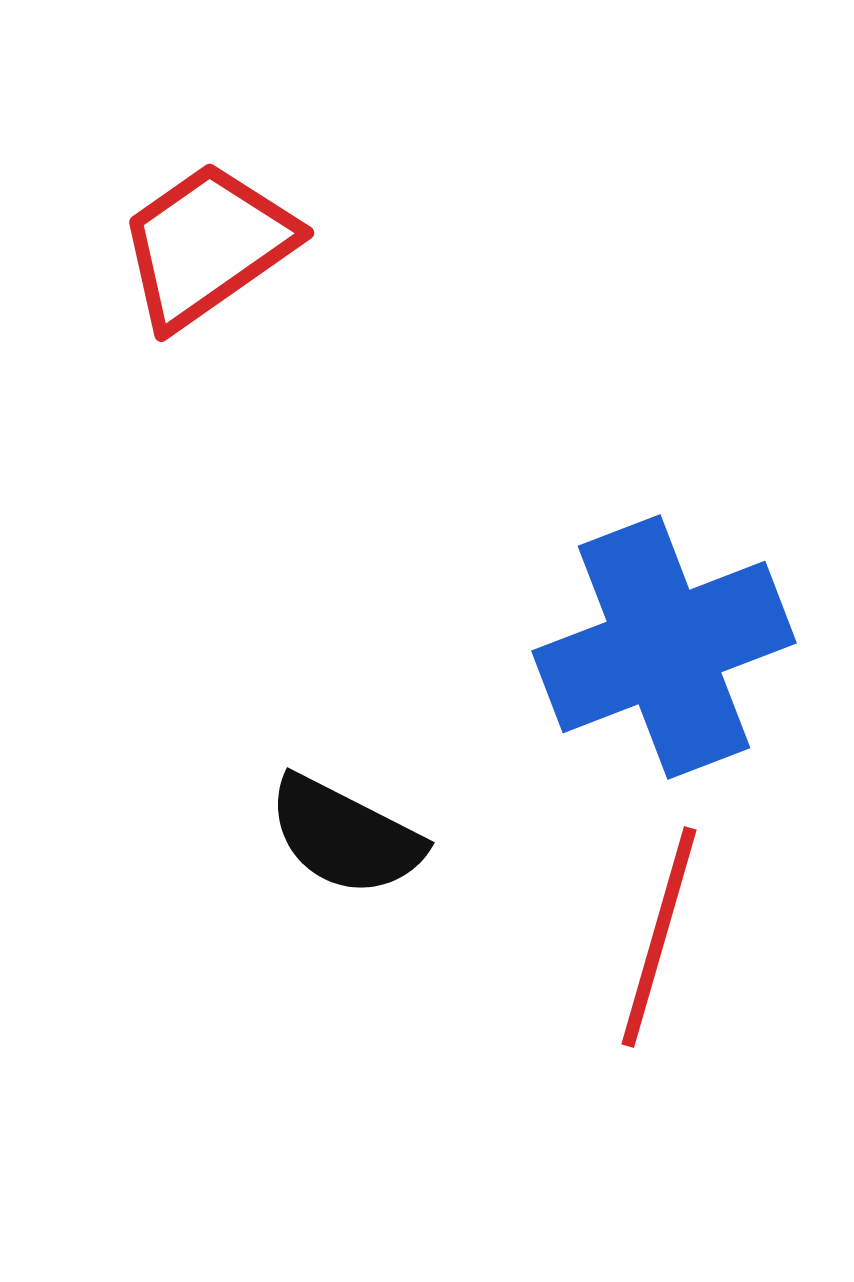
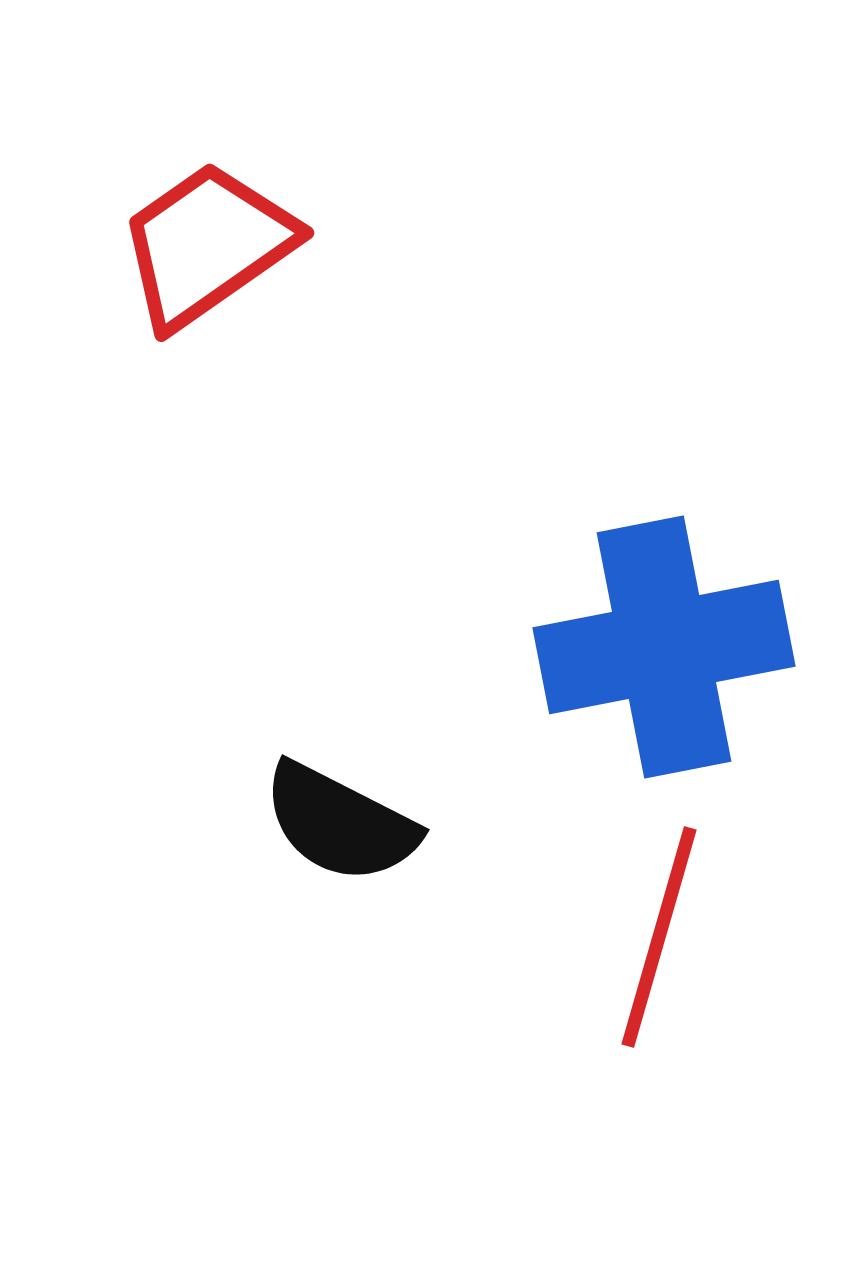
blue cross: rotated 10 degrees clockwise
black semicircle: moved 5 px left, 13 px up
